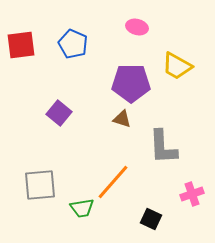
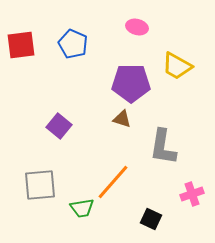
purple square: moved 13 px down
gray L-shape: rotated 12 degrees clockwise
